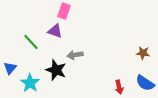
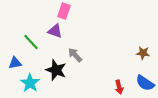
gray arrow: rotated 56 degrees clockwise
blue triangle: moved 5 px right, 5 px up; rotated 40 degrees clockwise
